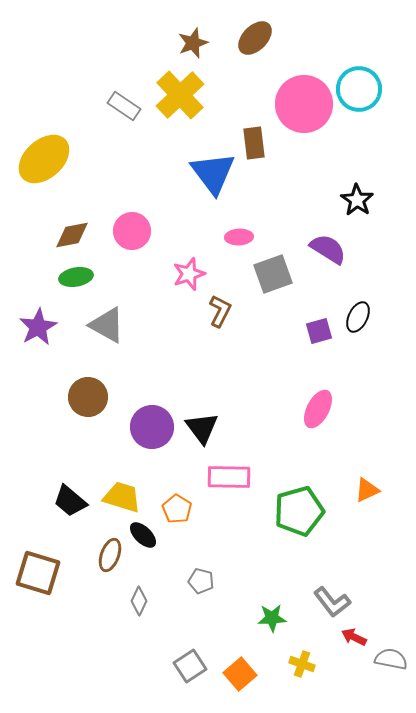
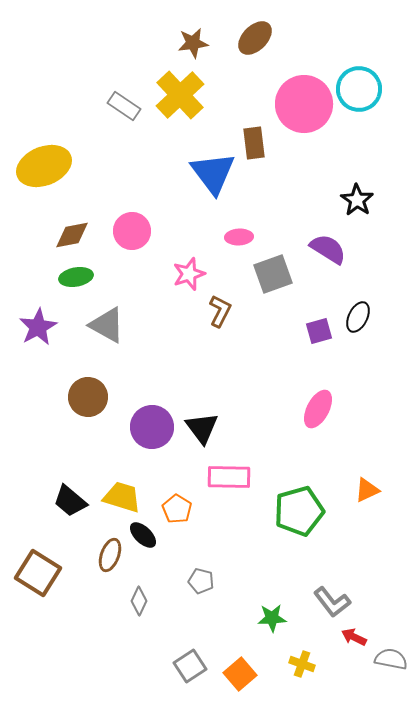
brown star at (193, 43): rotated 12 degrees clockwise
yellow ellipse at (44, 159): moved 7 px down; rotated 20 degrees clockwise
brown square at (38, 573): rotated 15 degrees clockwise
